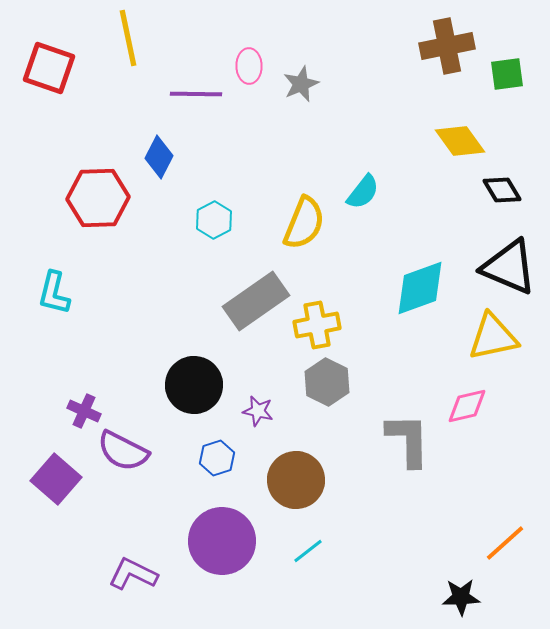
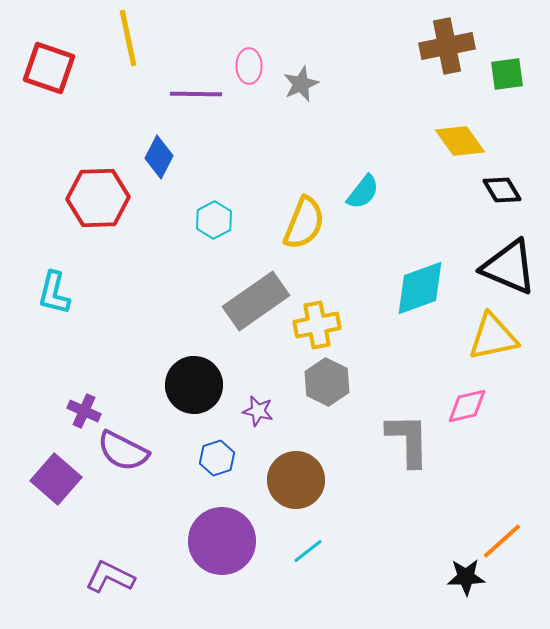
orange line: moved 3 px left, 2 px up
purple L-shape: moved 23 px left, 3 px down
black star: moved 5 px right, 20 px up
